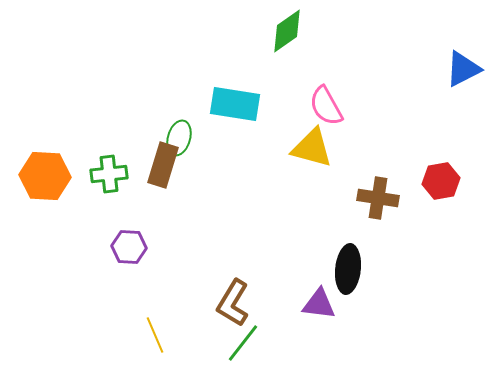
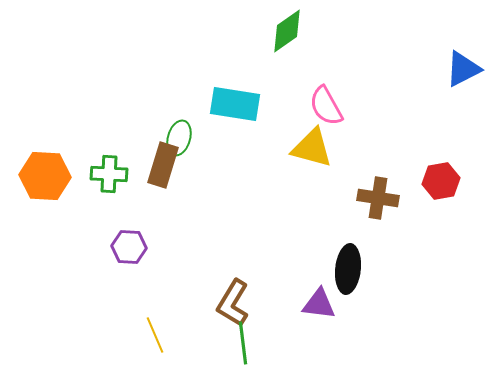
green cross: rotated 9 degrees clockwise
green line: rotated 45 degrees counterclockwise
